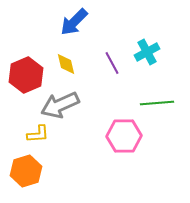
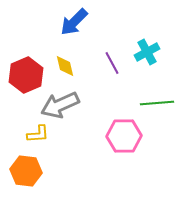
yellow diamond: moved 1 px left, 2 px down
orange hexagon: rotated 24 degrees clockwise
